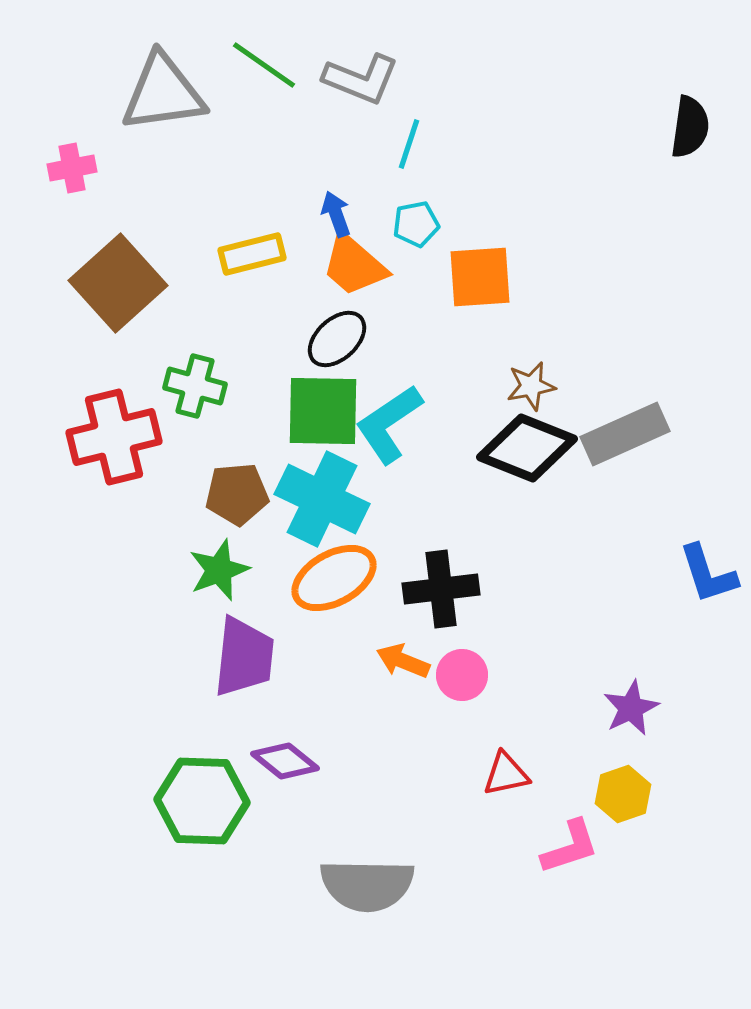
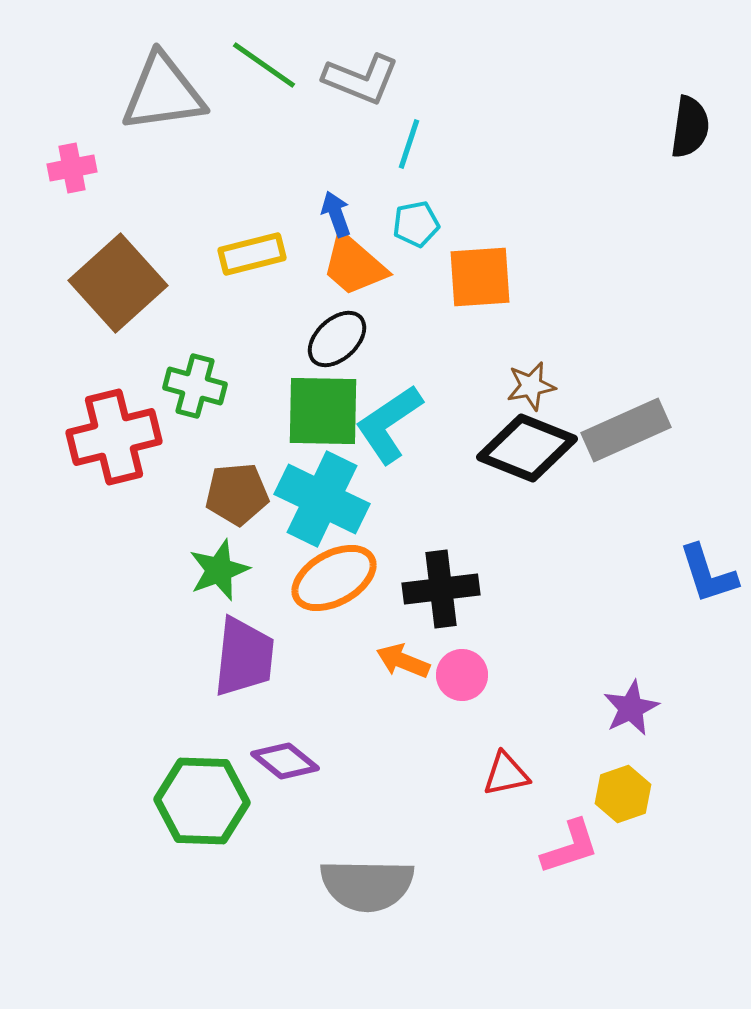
gray rectangle: moved 1 px right, 4 px up
